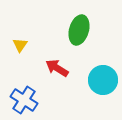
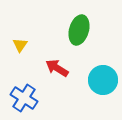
blue cross: moved 2 px up
